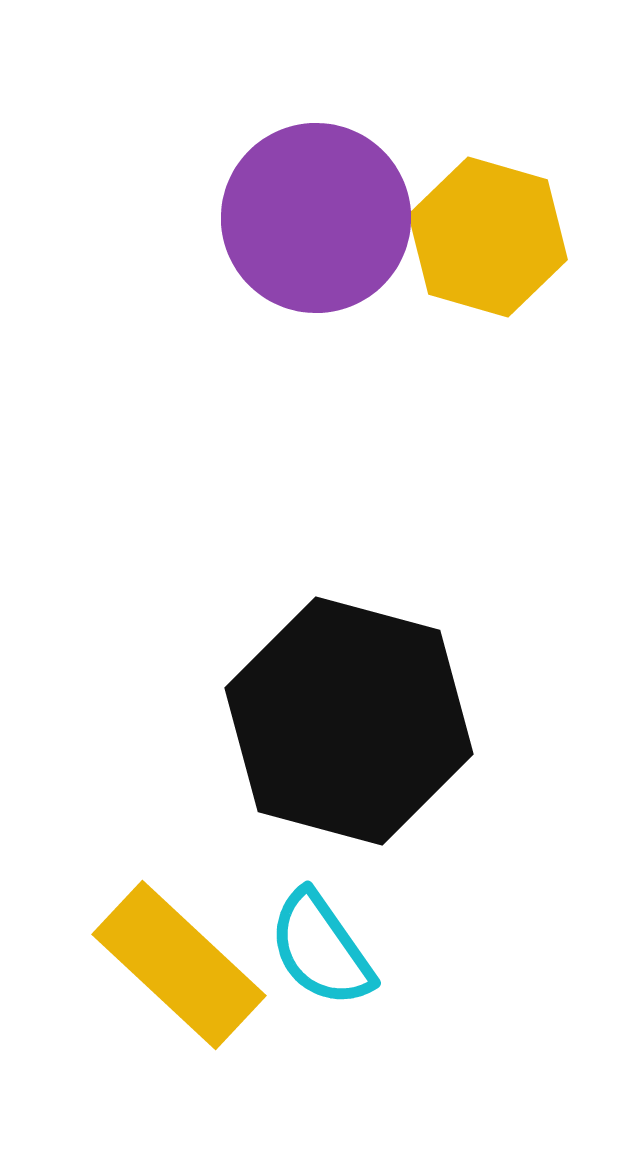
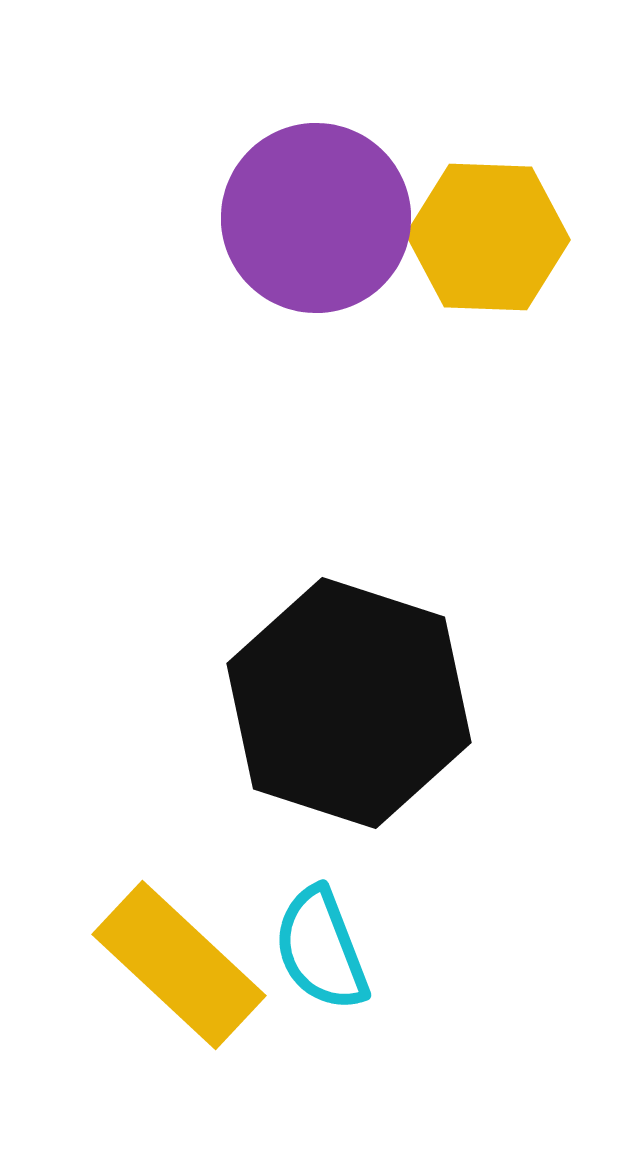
yellow hexagon: rotated 14 degrees counterclockwise
black hexagon: moved 18 px up; rotated 3 degrees clockwise
cyan semicircle: rotated 14 degrees clockwise
